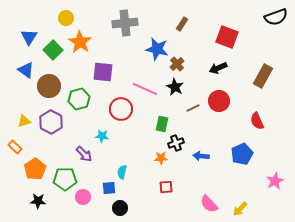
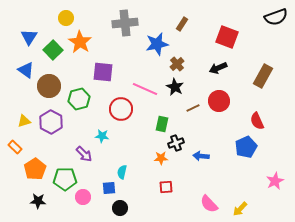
blue star at (157, 49): moved 5 px up; rotated 25 degrees counterclockwise
blue pentagon at (242, 154): moved 4 px right, 7 px up
